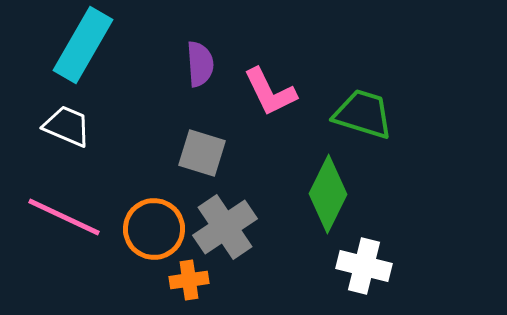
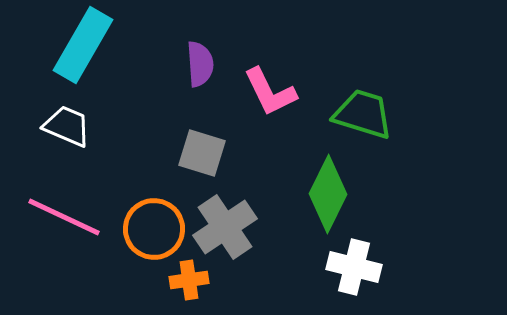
white cross: moved 10 px left, 1 px down
